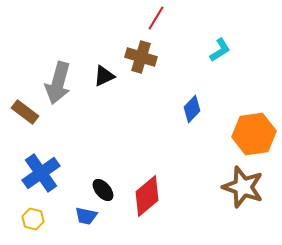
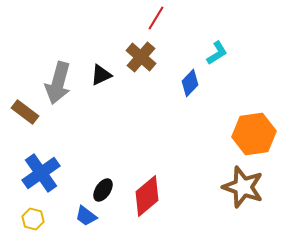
cyan L-shape: moved 3 px left, 3 px down
brown cross: rotated 24 degrees clockwise
black triangle: moved 3 px left, 1 px up
blue diamond: moved 2 px left, 26 px up
black ellipse: rotated 75 degrees clockwise
blue trapezoid: rotated 25 degrees clockwise
